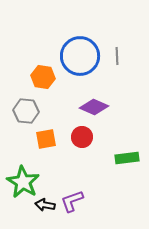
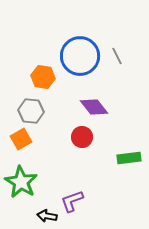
gray line: rotated 24 degrees counterclockwise
purple diamond: rotated 28 degrees clockwise
gray hexagon: moved 5 px right
orange square: moved 25 px left; rotated 20 degrees counterclockwise
green rectangle: moved 2 px right
green star: moved 2 px left
black arrow: moved 2 px right, 11 px down
